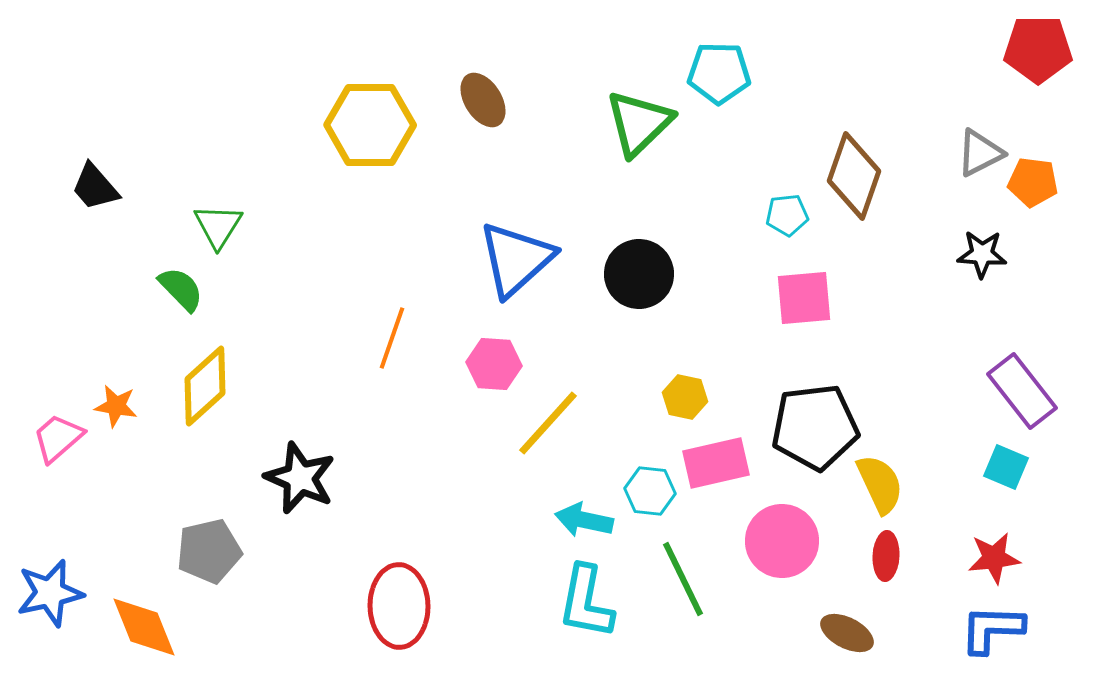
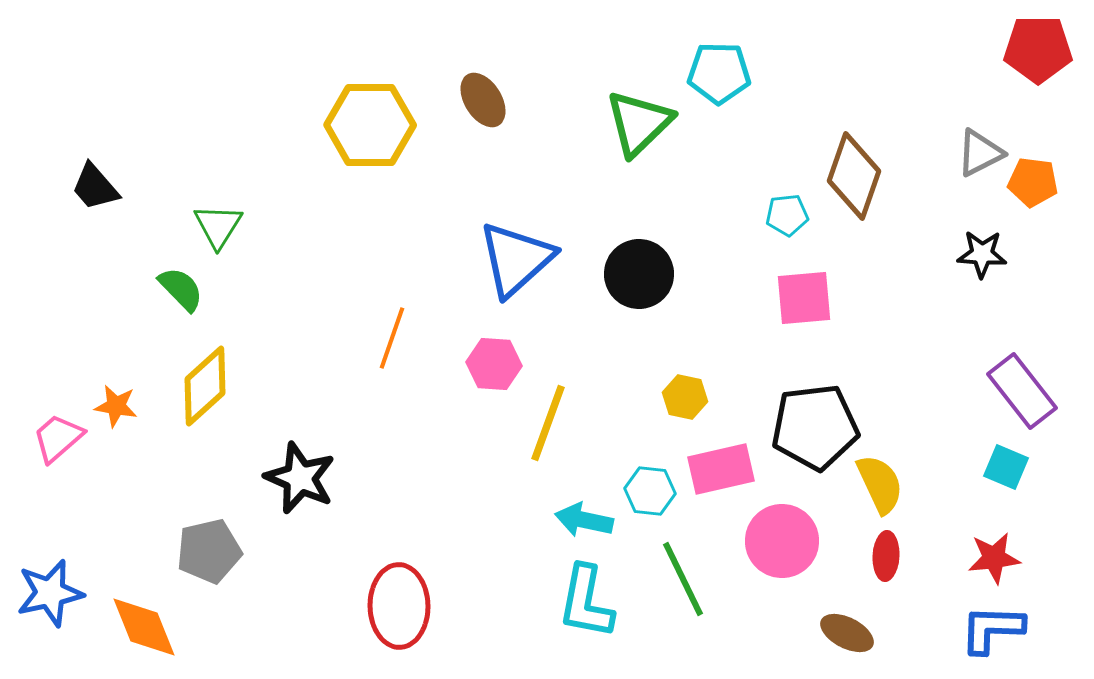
yellow line at (548, 423): rotated 22 degrees counterclockwise
pink rectangle at (716, 463): moved 5 px right, 6 px down
